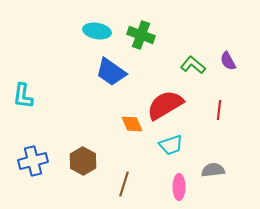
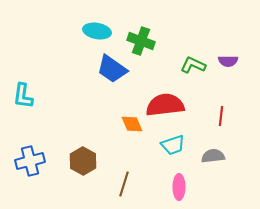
green cross: moved 6 px down
purple semicircle: rotated 60 degrees counterclockwise
green L-shape: rotated 15 degrees counterclockwise
blue trapezoid: moved 1 px right, 3 px up
red semicircle: rotated 24 degrees clockwise
red line: moved 2 px right, 6 px down
cyan trapezoid: moved 2 px right
blue cross: moved 3 px left
gray semicircle: moved 14 px up
